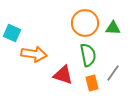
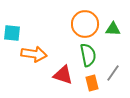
orange circle: moved 1 px down
green triangle: moved 1 px down
cyan square: rotated 18 degrees counterclockwise
